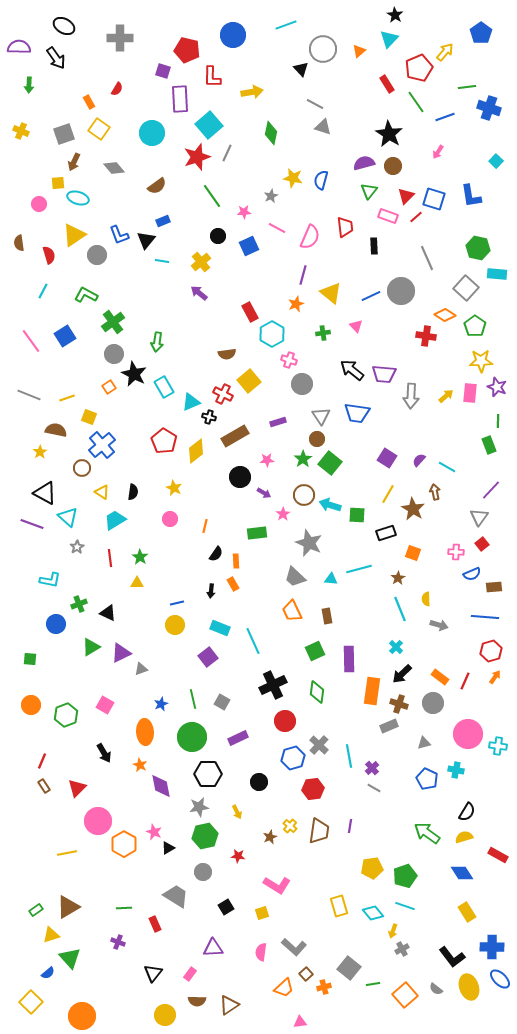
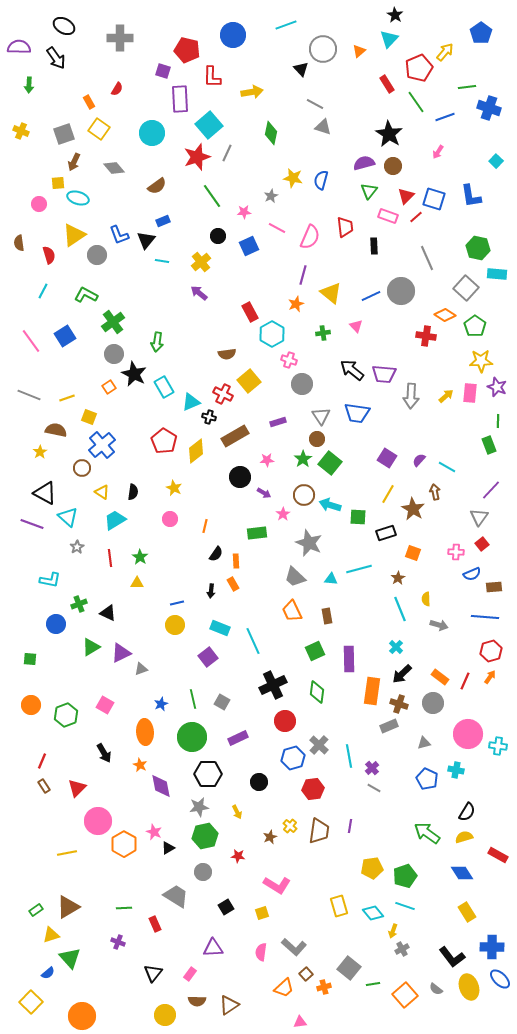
green square at (357, 515): moved 1 px right, 2 px down
orange arrow at (495, 677): moved 5 px left
